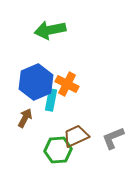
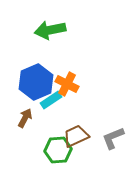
cyan rectangle: rotated 45 degrees clockwise
